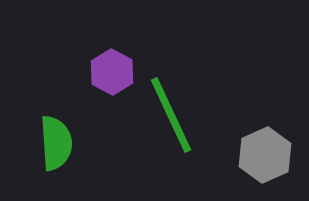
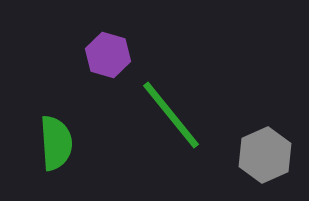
purple hexagon: moved 4 px left, 17 px up; rotated 12 degrees counterclockwise
green line: rotated 14 degrees counterclockwise
